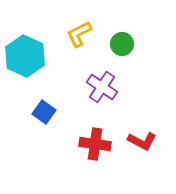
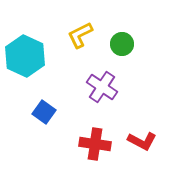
yellow L-shape: moved 1 px right, 1 px down
